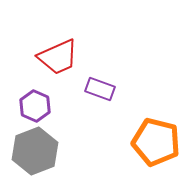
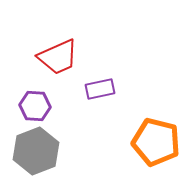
purple rectangle: rotated 32 degrees counterclockwise
purple hexagon: rotated 20 degrees counterclockwise
gray hexagon: moved 1 px right
